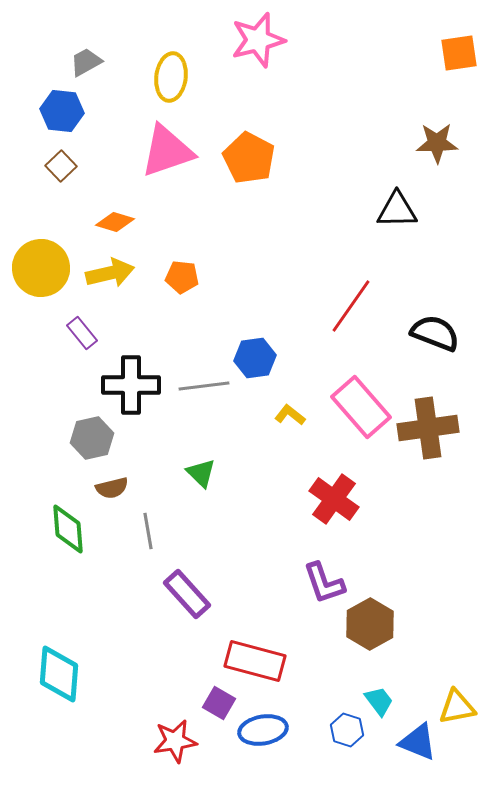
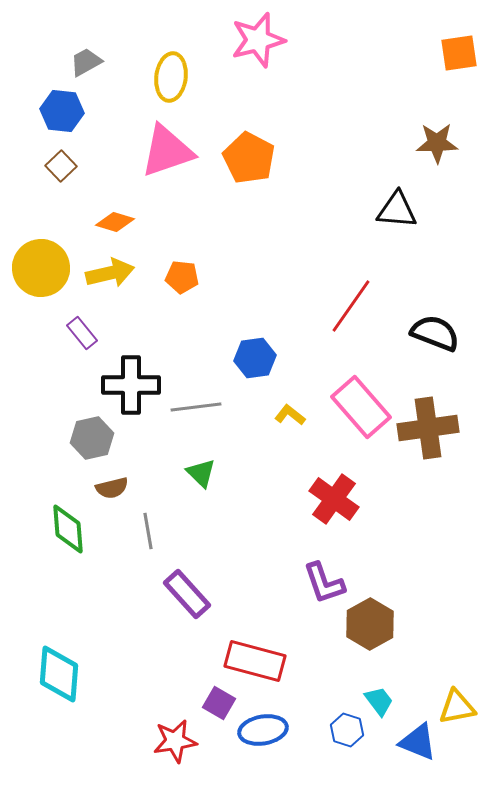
black triangle at (397, 210): rotated 6 degrees clockwise
gray line at (204, 386): moved 8 px left, 21 px down
